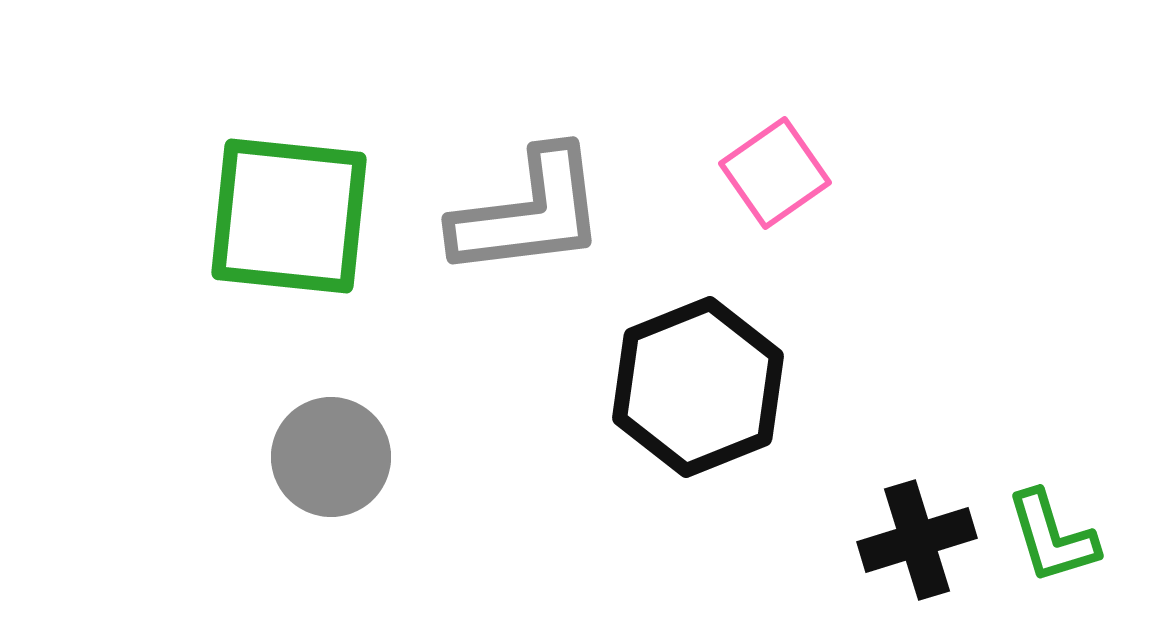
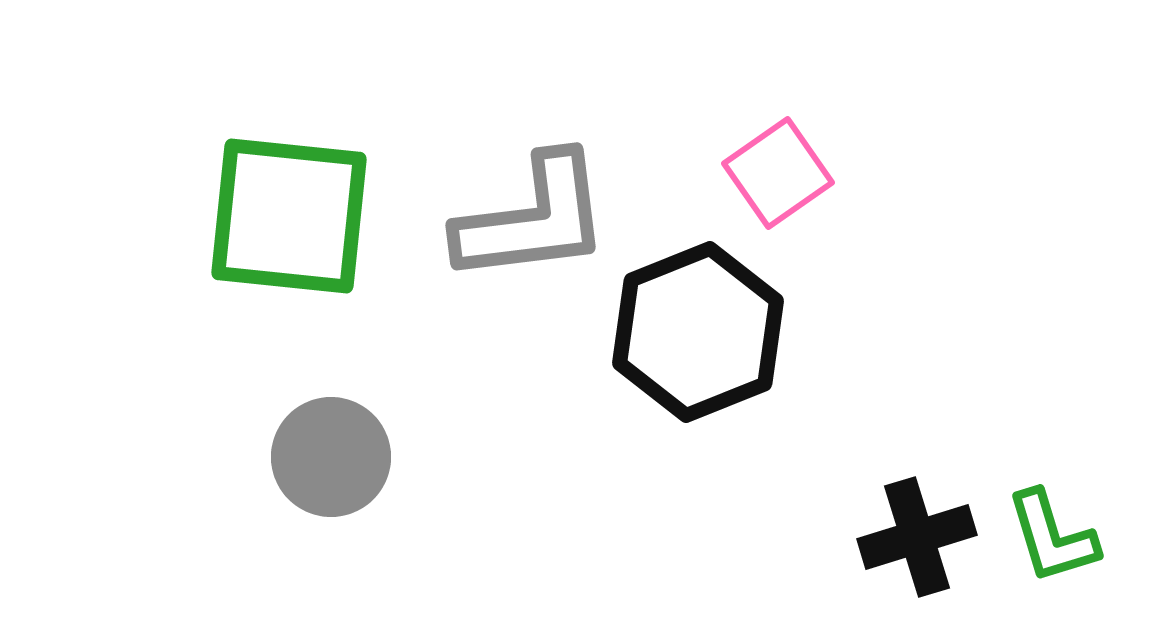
pink square: moved 3 px right
gray L-shape: moved 4 px right, 6 px down
black hexagon: moved 55 px up
black cross: moved 3 px up
